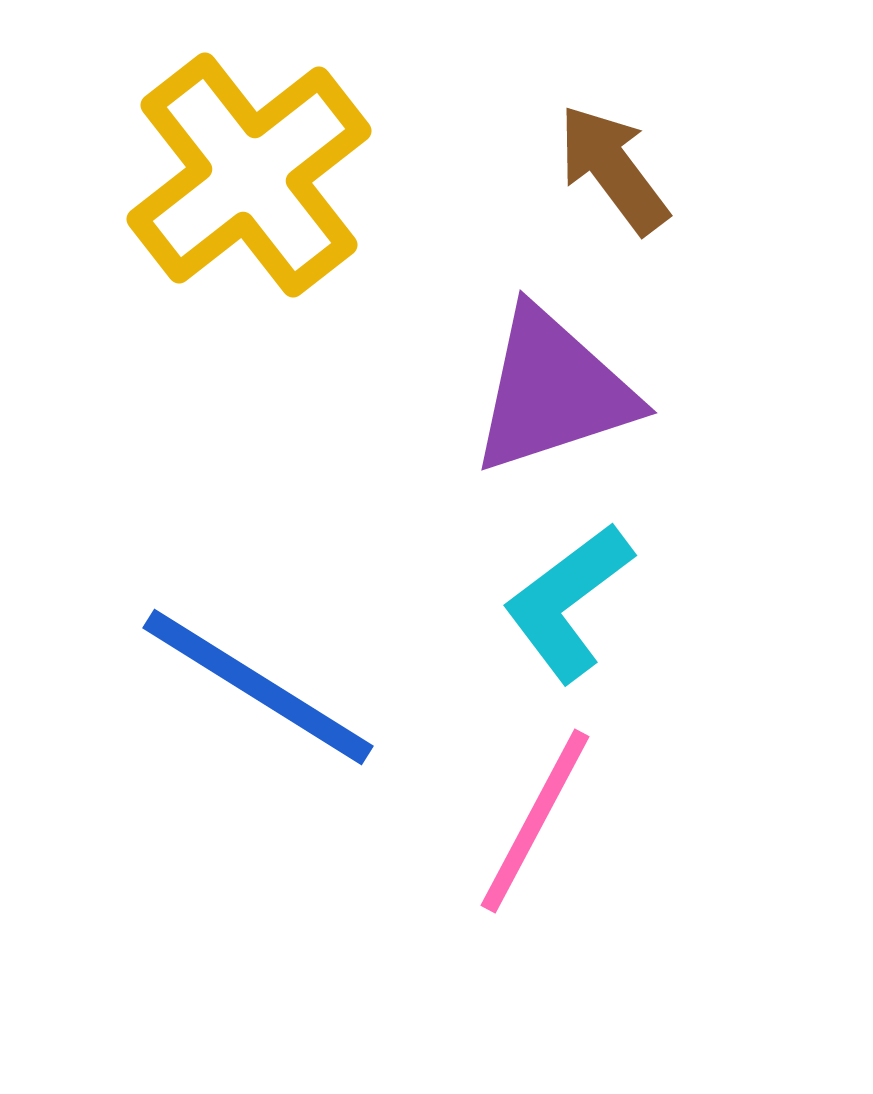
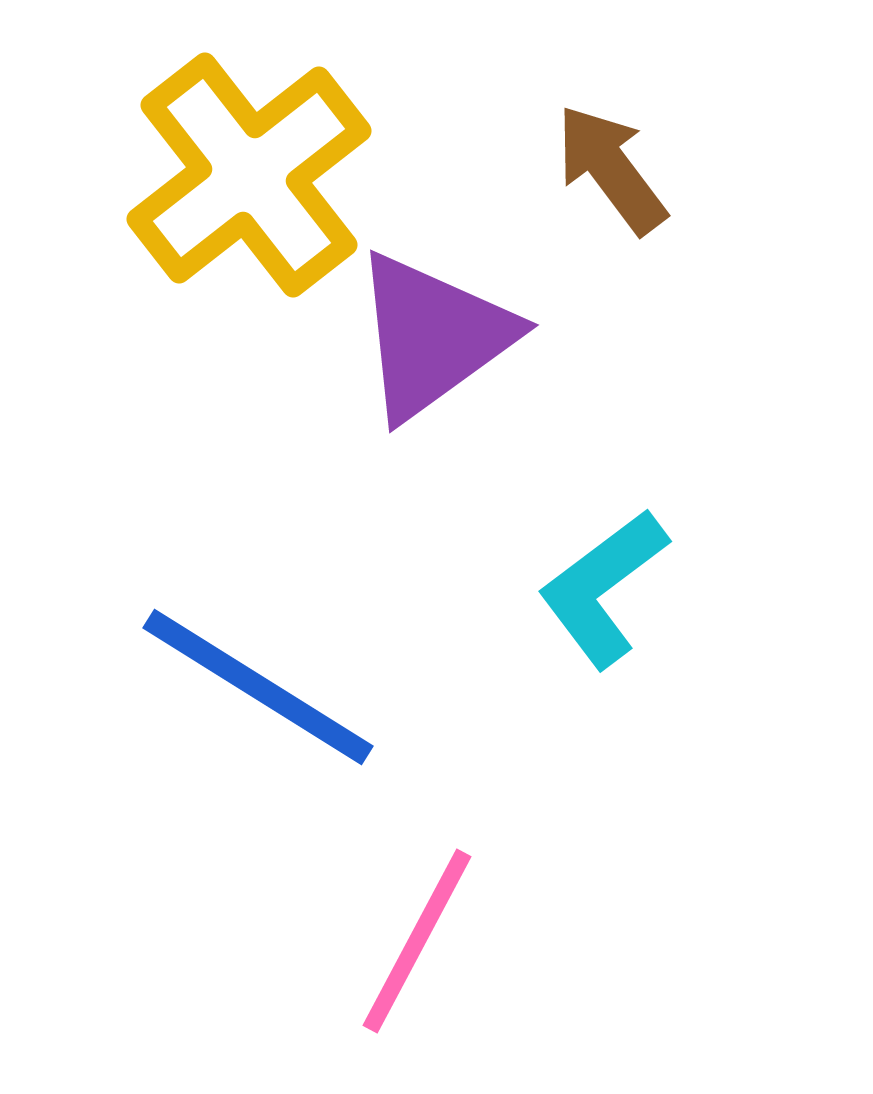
brown arrow: moved 2 px left
purple triangle: moved 120 px left, 55 px up; rotated 18 degrees counterclockwise
cyan L-shape: moved 35 px right, 14 px up
pink line: moved 118 px left, 120 px down
